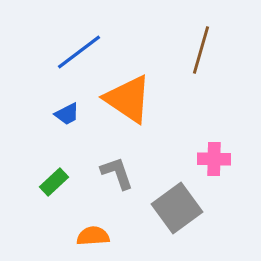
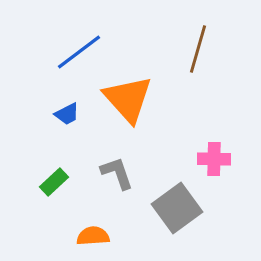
brown line: moved 3 px left, 1 px up
orange triangle: rotated 14 degrees clockwise
